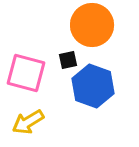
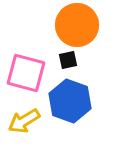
orange circle: moved 15 px left
blue hexagon: moved 23 px left, 15 px down
yellow arrow: moved 4 px left, 1 px up
